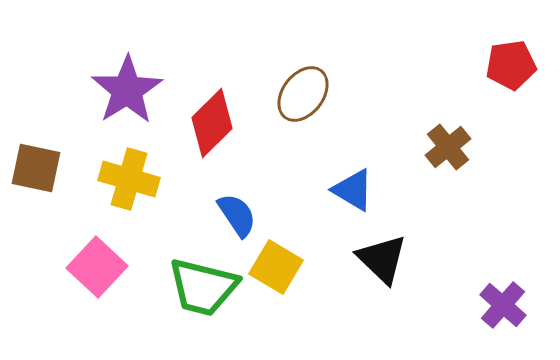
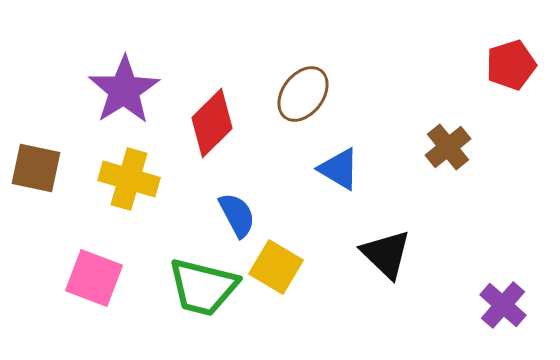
red pentagon: rotated 9 degrees counterclockwise
purple star: moved 3 px left
blue triangle: moved 14 px left, 21 px up
blue semicircle: rotated 6 degrees clockwise
black triangle: moved 4 px right, 5 px up
pink square: moved 3 px left, 11 px down; rotated 22 degrees counterclockwise
